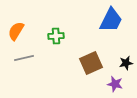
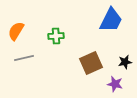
black star: moved 1 px left, 1 px up
